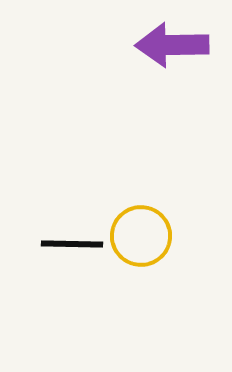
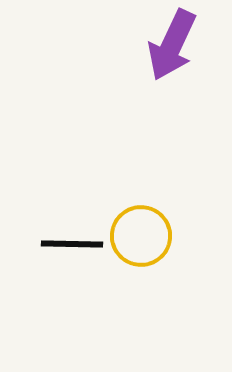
purple arrow: rotated 64 degrees counterclockwise
